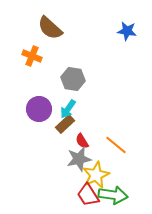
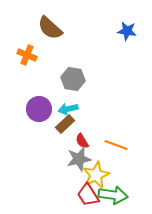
orange cross: moved 5 px left, 1 px up
cyan arrow: rotated 42 degrees clockwise
orange line: rotated 20 degrees counterclockwise
